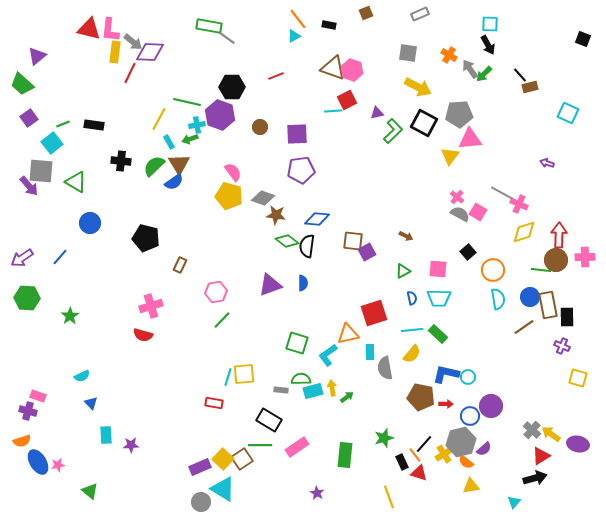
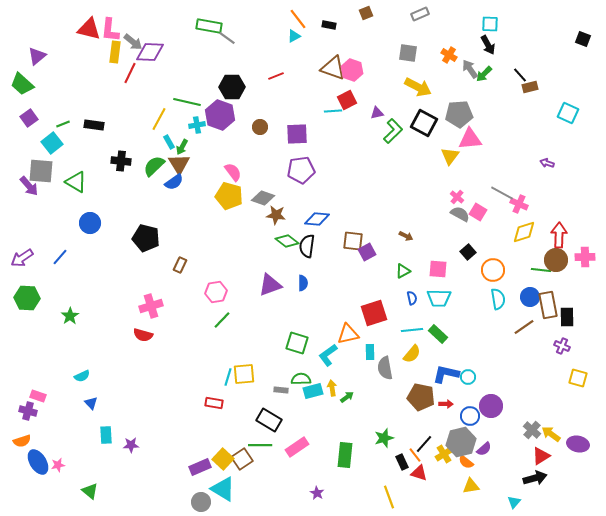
green arrow at (190, 139): moved 8 px left, 8 px down; rotated 42 degrees counterclockwise
